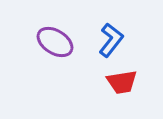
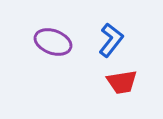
purple ellipse: moved 2 px left; rotated 12 degrees counterclockwise
